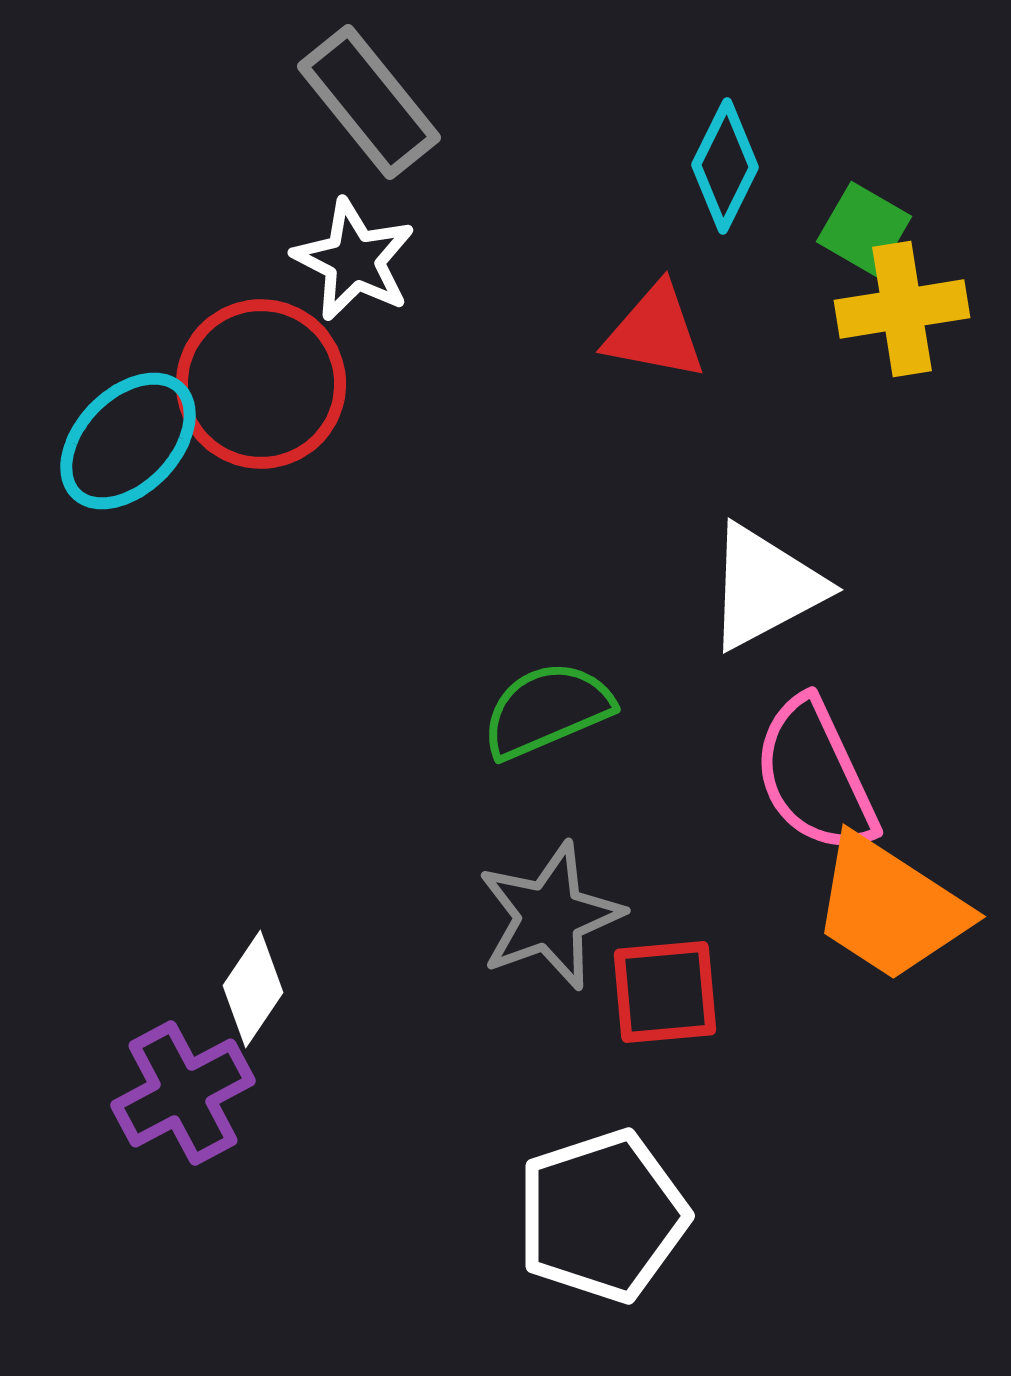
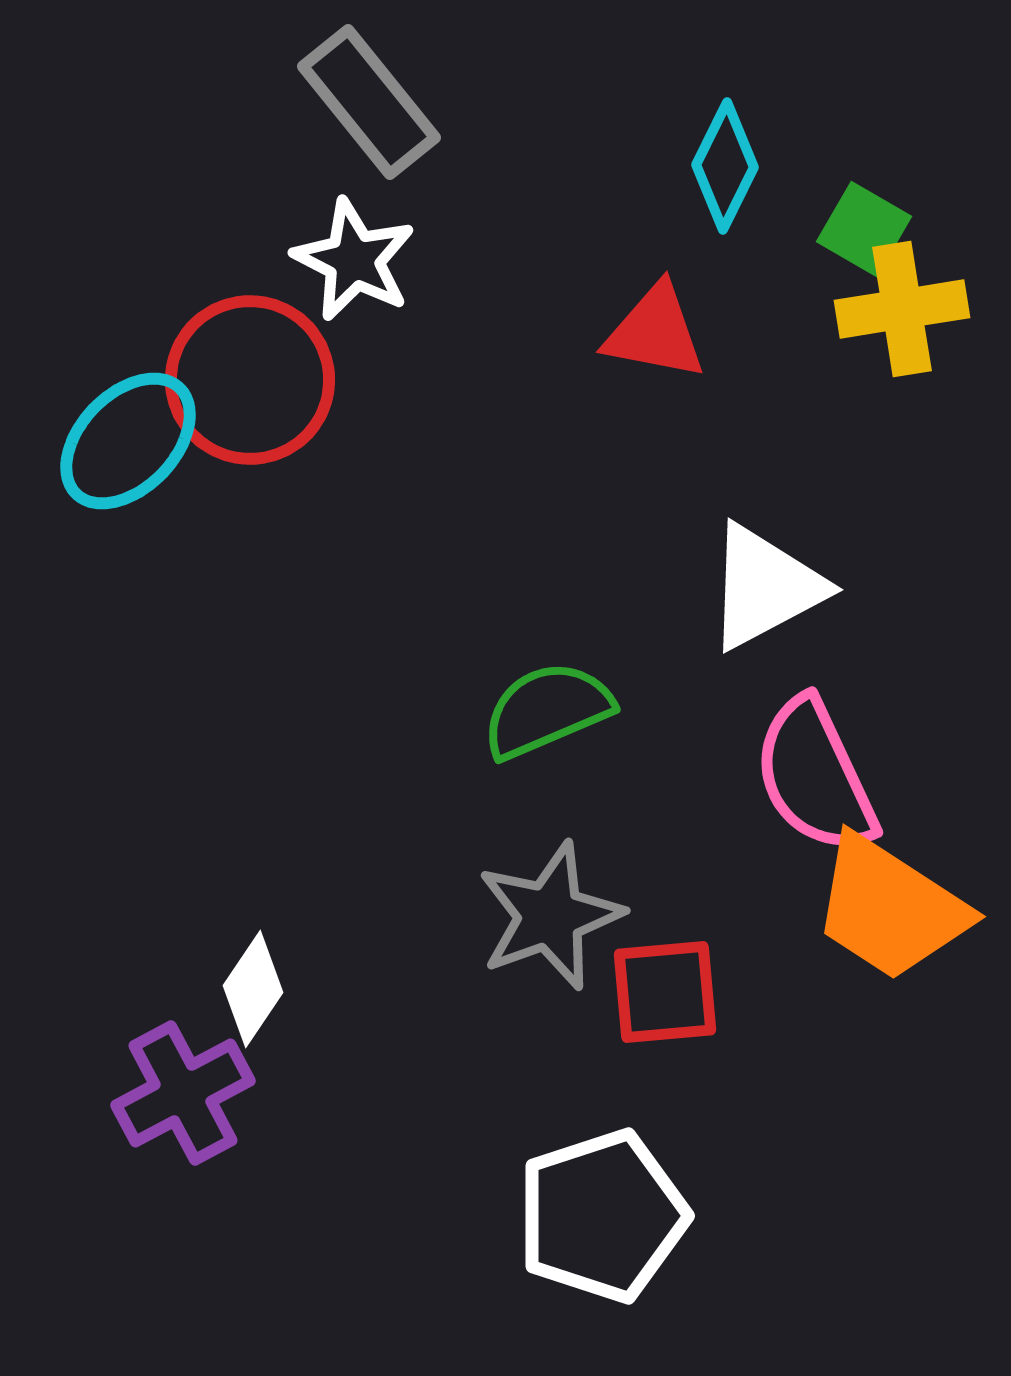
red circle: moved 11 px left, 4 px up
